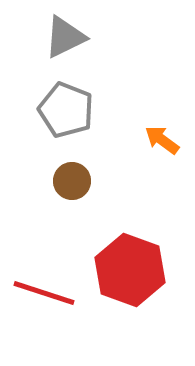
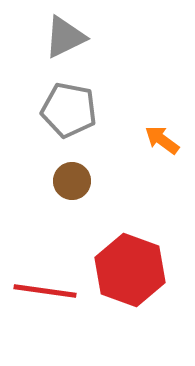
gray pentagon: moved 3 px right; rotated 10 degrees counterclockwise
red line: moved 1 px right, 2 px up; rotated 10 degrees counterclockwise
